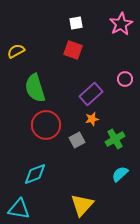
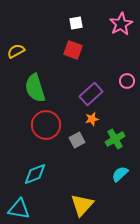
pink circle: moved 2 px right, 2 px down
